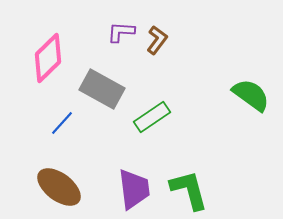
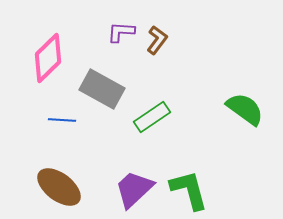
green semicircle: moved 6 px left, 14 px down
blue line: moved 3 px up; rotated 52 degrees clockwise
purple trapezoid: rotated 126 degrees counterclockwise
